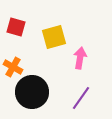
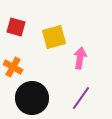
black circle: moved 6 px down
